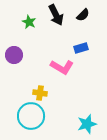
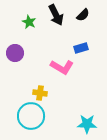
purple circle: moved 1 px right, 2 px up
cyan star: rotated 18 degrees clockwise
